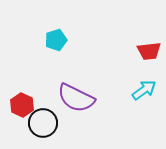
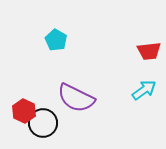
cyan pentagon: rotated 25 degrees counterclockwise
red hexagon: moved 2 px right, 6 px down
